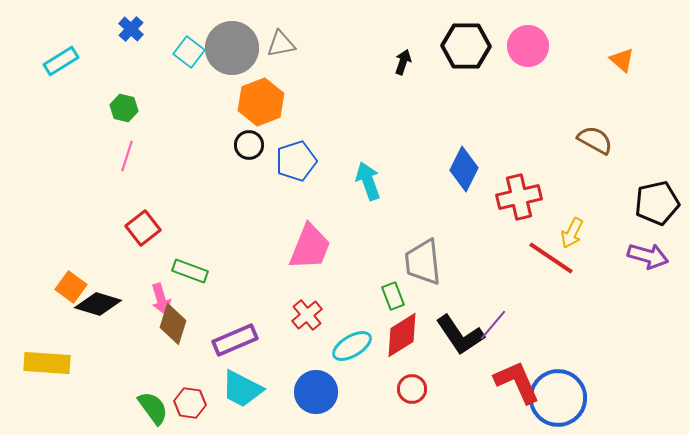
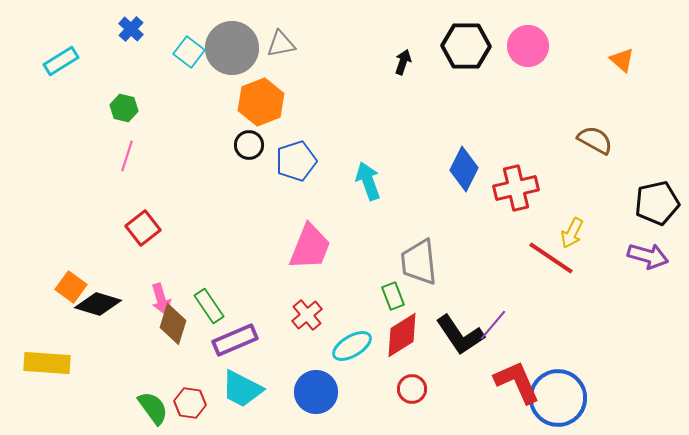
red cross at (519, 197): moved 3 px left, 9 px up
gray trapezoid at (423, 262): moved 4 px left
green rectangle at (190, 271): moved 19 px right, 35 px down; rotated 36 degrees clockwise
